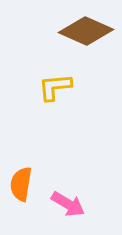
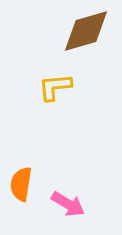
brown diamond: rotated 40 degrees counterclockwise
